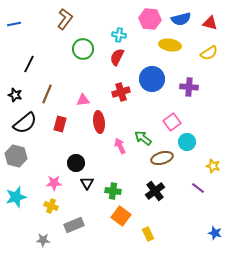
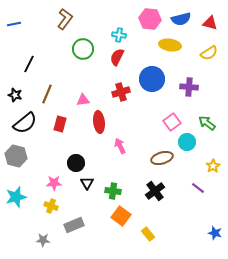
green arrow: moved 64 px right, 15 px up
yellow star: rotated 24 degrees clockwise
yellow rectangle: rotated 16 degrees counterclockwise
